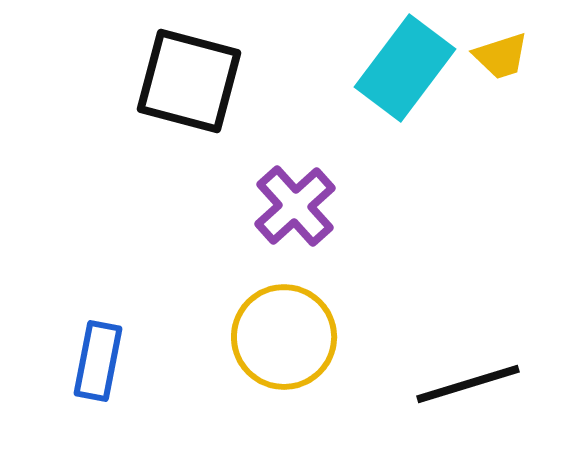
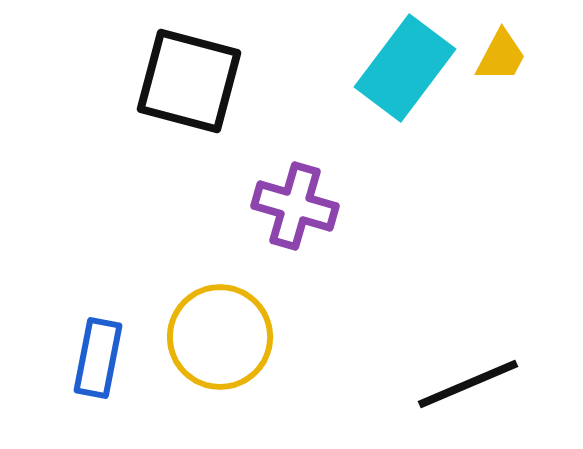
yellow trapezoid: rotated 44 degrees counterclockwise
purple cross: rotated 32 degrees counterclockwise
yellow circle: moved 64 px left
blue rectangle: moved 3 px up
black line: rotated 6 degrees counterclockwise
